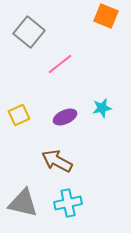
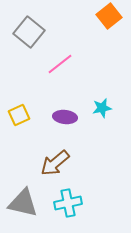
orange square: moved 3 px right; rotated 30 degrees clockwise
purple ellipse: rotated 30 degrees clockwise
brown arrow: moved 2 px left, 2 px down; rotated 68 degrees counterclockwise
